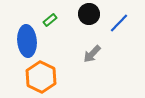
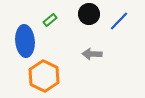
blue line: moved 2 px up
blue ellipse: moved 2 px left
gray arrow: rotated 48 degrees clockwise
orange hexagon: moved 3 px right, 1 px up
